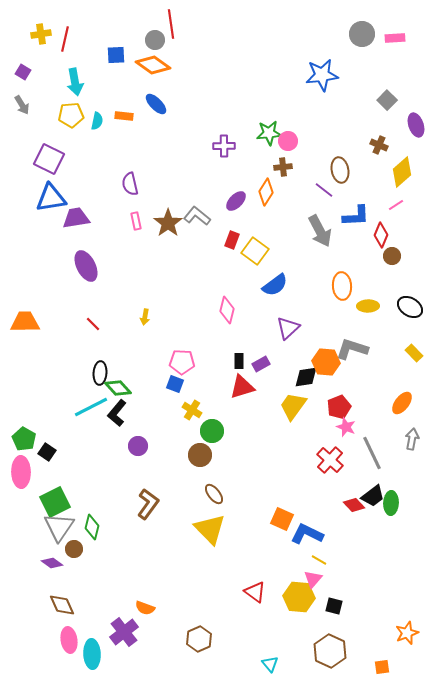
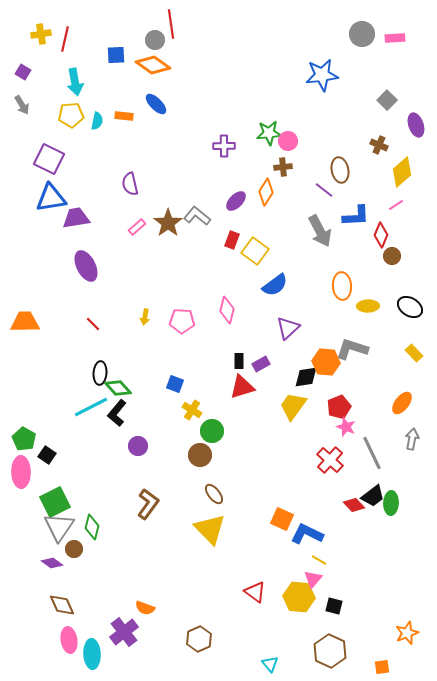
pink rectangle at (136, 221): moved 1 px right, 6 px down; rotated 60 degrees clockwise
pink pentagon at (182, 362): moved 41 px up
black square at (47, 452): moved 3 px down
